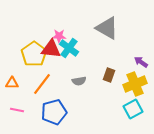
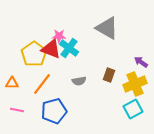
red triangle: rotated 15 degrees clockwise
blue pentagon: moved 1 px up
